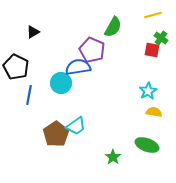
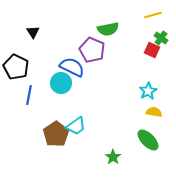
green semicircle: moved 5 px left, 2 px down; rotated 50 degrees clockwise
black triangle: rotated 32 degrees counterclockwise
red square: rotated 14 degrees clockwise
blue semicircle: moved 6 px left; rotated 35 degrees clockwise
green ellipse: moved 1 px right, 5 px up; rotated 25 degrees clockwise
